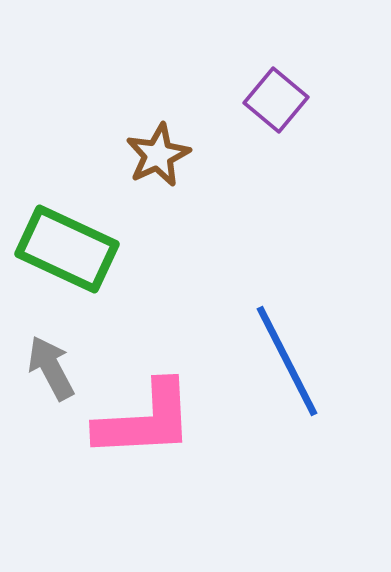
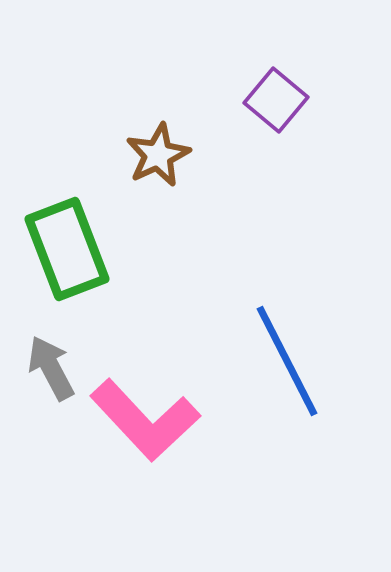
green rectangle: rotated 44 degrees clockwise
pink L-shape: rotated 50 degrees clockwise
